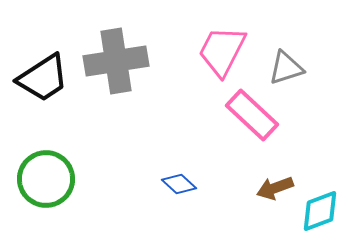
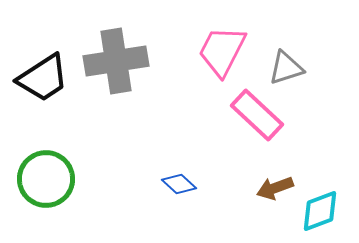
pink rectangle: moved 5 px right
